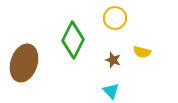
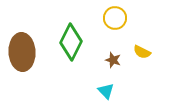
green diamond: moved 2 px left, 2 px down
yellow semicircle: rotated 12 degrees clockwise
brown ellipse: moved 2 px left, 11 px up; rotated 21 degrees counterclockwise
cyan triangle: moved 5 px left
